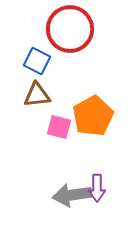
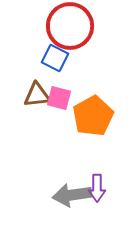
red circle: moved 3 px up
blue square: moved 18 px right, 3 px up
pink square: moved 29 px up
